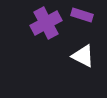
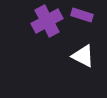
purple cross: moved 1 px right, 2 px up
